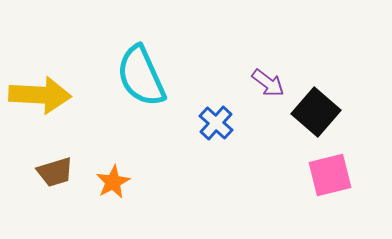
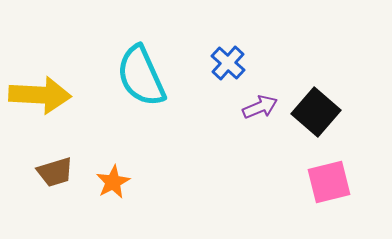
purple arrow: moved 8 px left, 24 px down; rotated 60 degrees counterclockwise
blue cross: moved 12 px right, 60 px up
pink square: moved 1 px left, 7 px down
